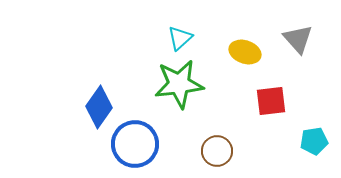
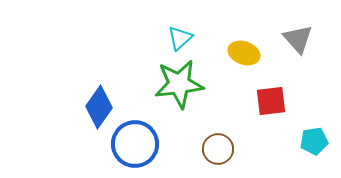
yellow ellipse: moved 1 px left, 1 px down
brown circle: moved 1 px right, 2 px up
